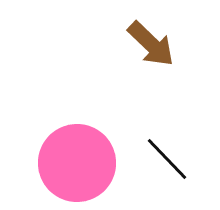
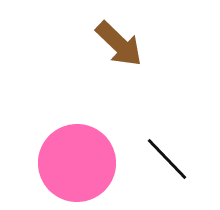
brown arrow: moved 32 px left
